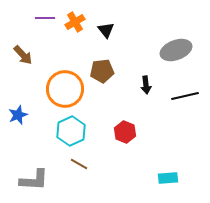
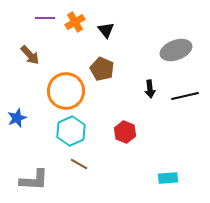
brown arrow: moved 7 px right
brown pentagon: moved 2 px up; rotated 30 degrees clockwise
black arrow: moved 4 px right, 4 px down
orange circle: moved 1 px right, 2 px down
blue star: moved 1 px left, 3 px down
